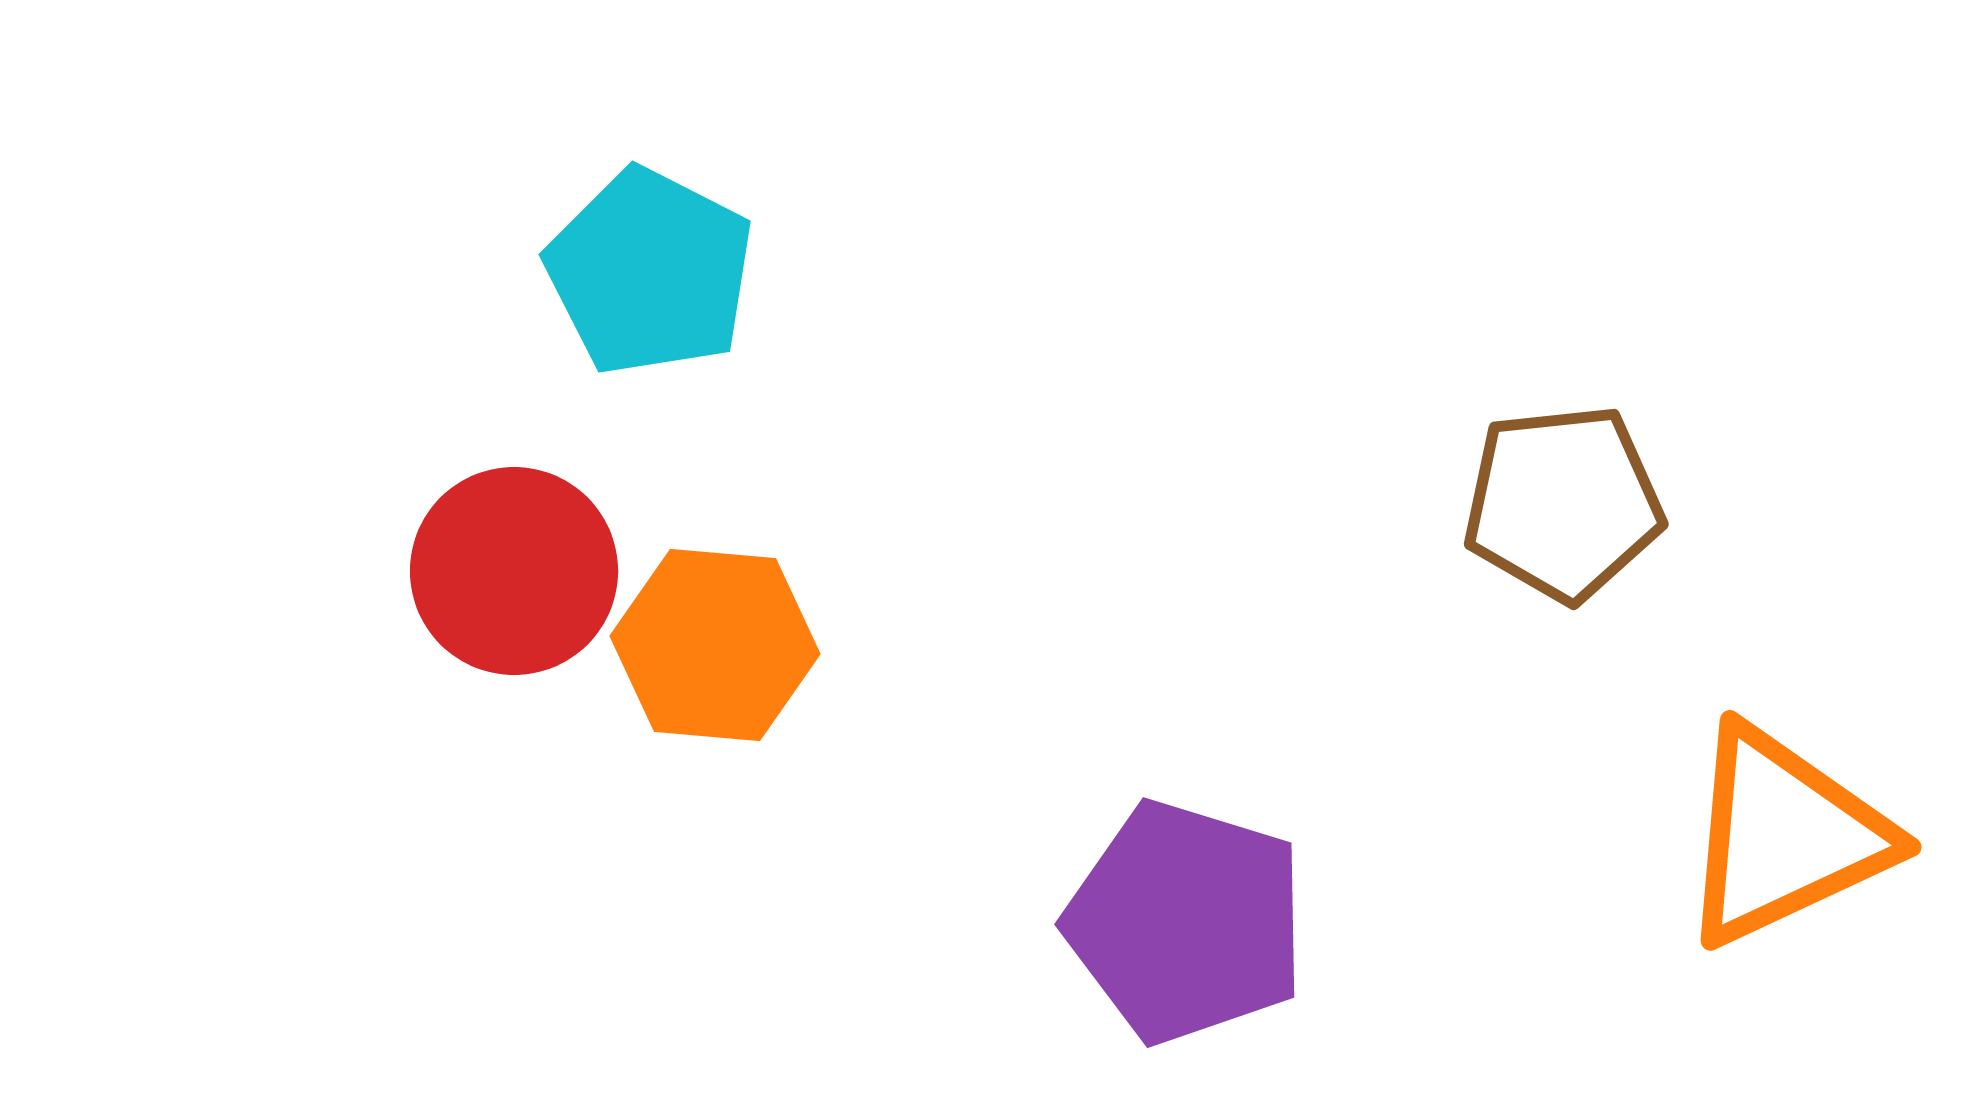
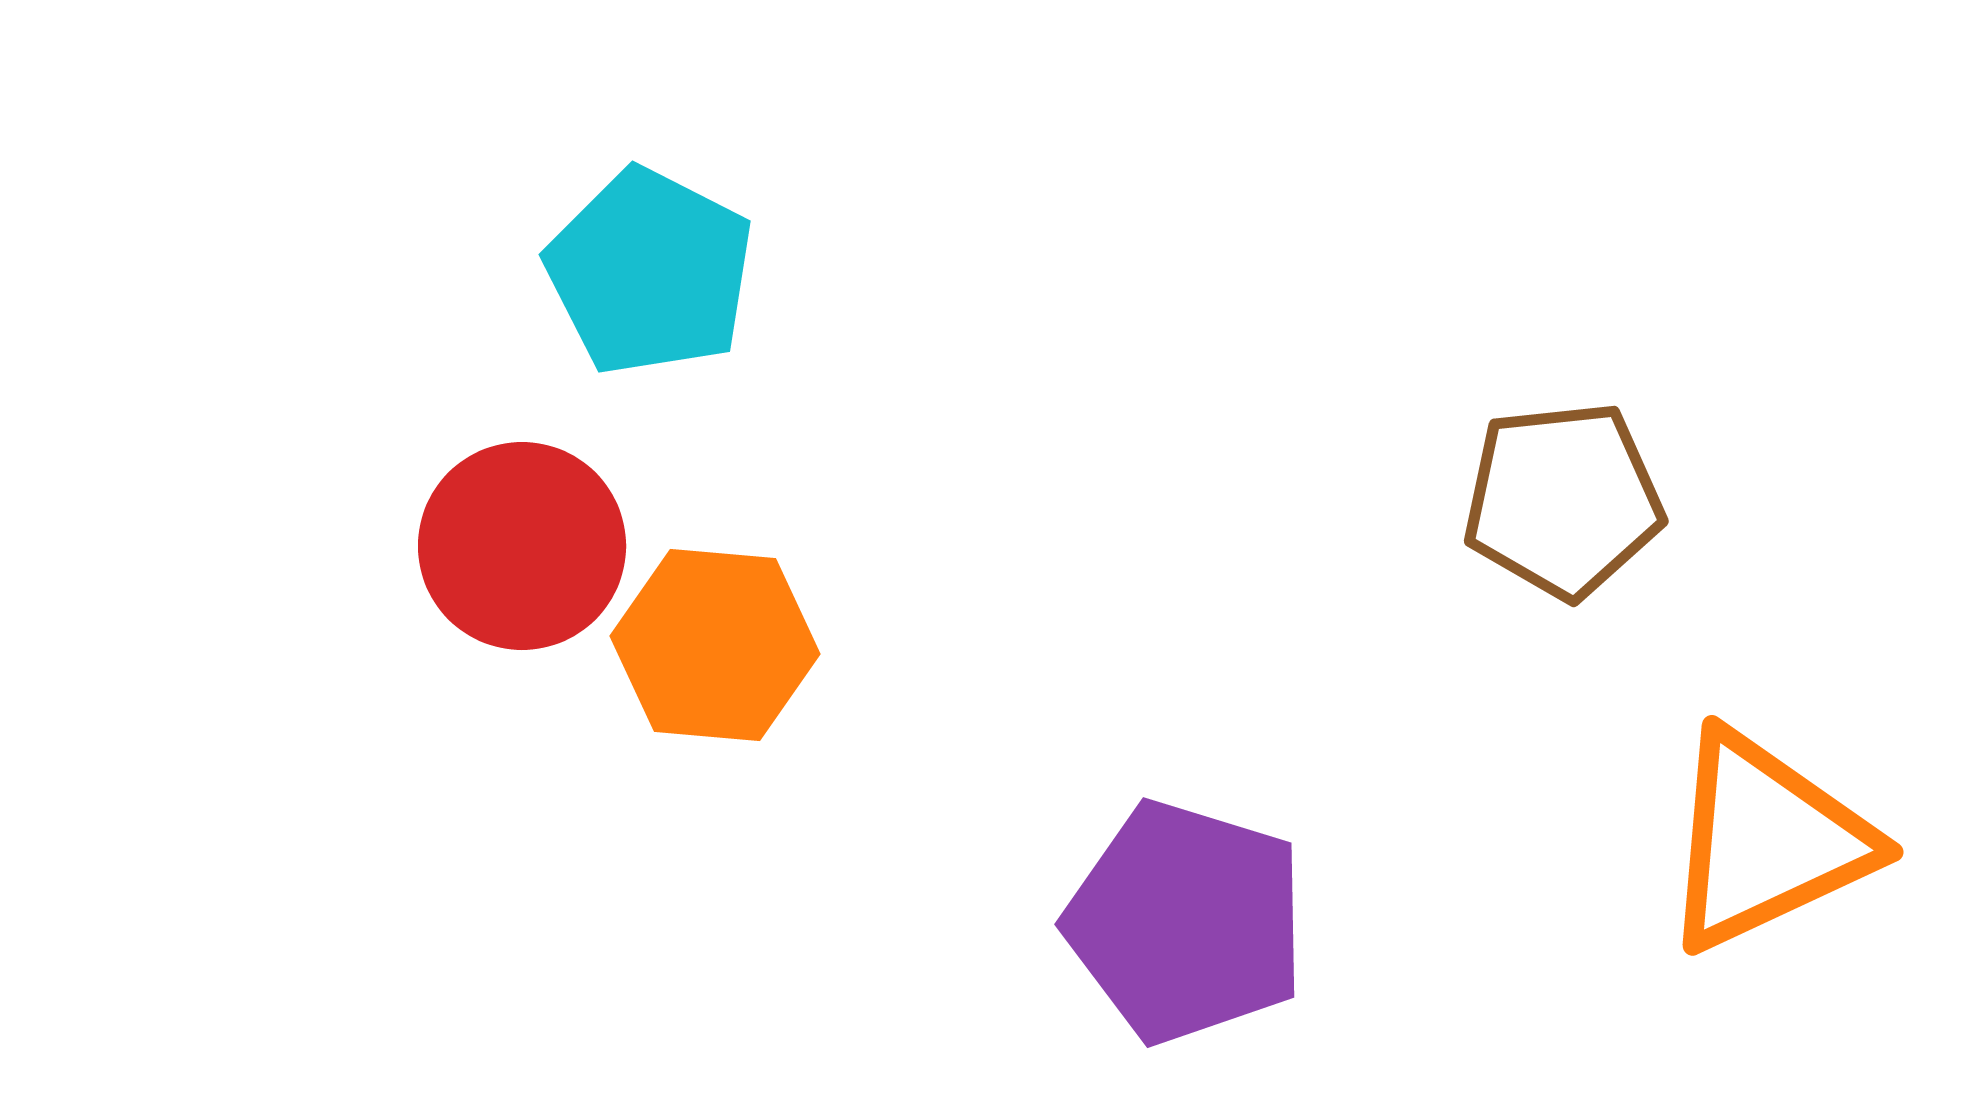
brown pentagon: moved 3 px up
red circle: moved 8 px right, 25 px up
orange triangle: moved 18 px left, 5 px down
